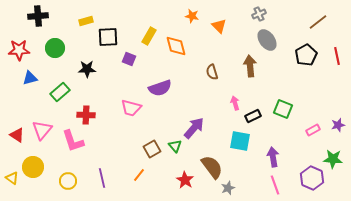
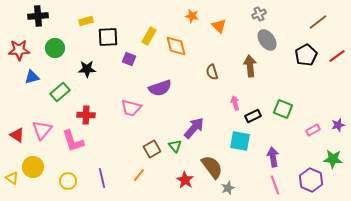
red line at (337, 56): rotated 66 degrees clockwise
blue triangle at (30, 78): moved 2 px right, 1 px up
purple hexagon at (312, 178): moved 1 px left, 2 px down
